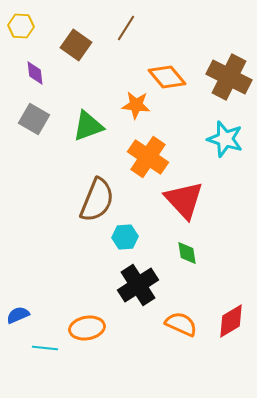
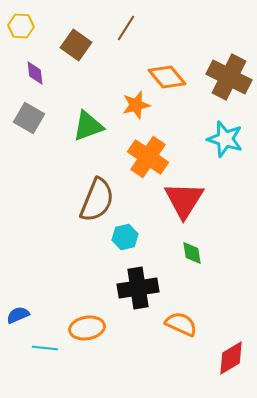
orange star: rotated 20 degrees counterclockwise
gray square: moved 5 px left, 1 px up
red triangle: rotated 15 degrees clockwise
cyan hexagon: rotated 10 degrees counterclockwise
green diamond: moved 5 px right
black cross: moved 3 px down; rotated 24 degrees clockwise
red diamond: moved 37 px down
